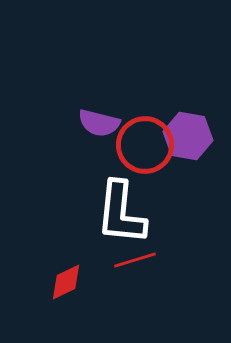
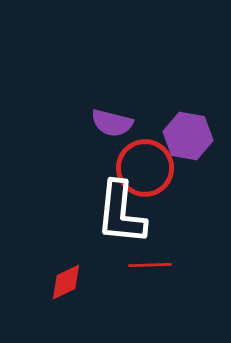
purple semicircle: moved 13 px right
red circle: moved 23 px down
red line: moved 15 px right, 5 px down; rotated 15 degrees clockwise
